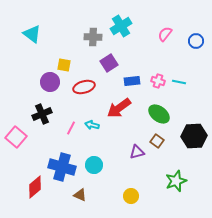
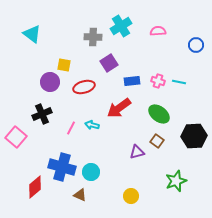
pink semicircle: moved 7 px left, 3 px up; rotated 49 degrees clockwise
blue circle: moved 4 px down
cyan circle: moved 3 px left, 7 px down
